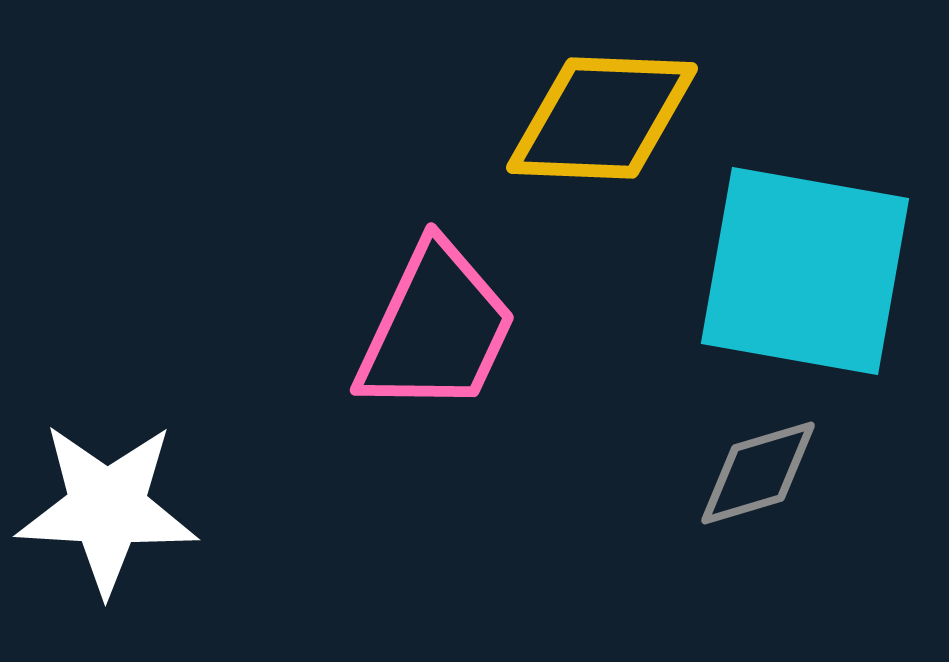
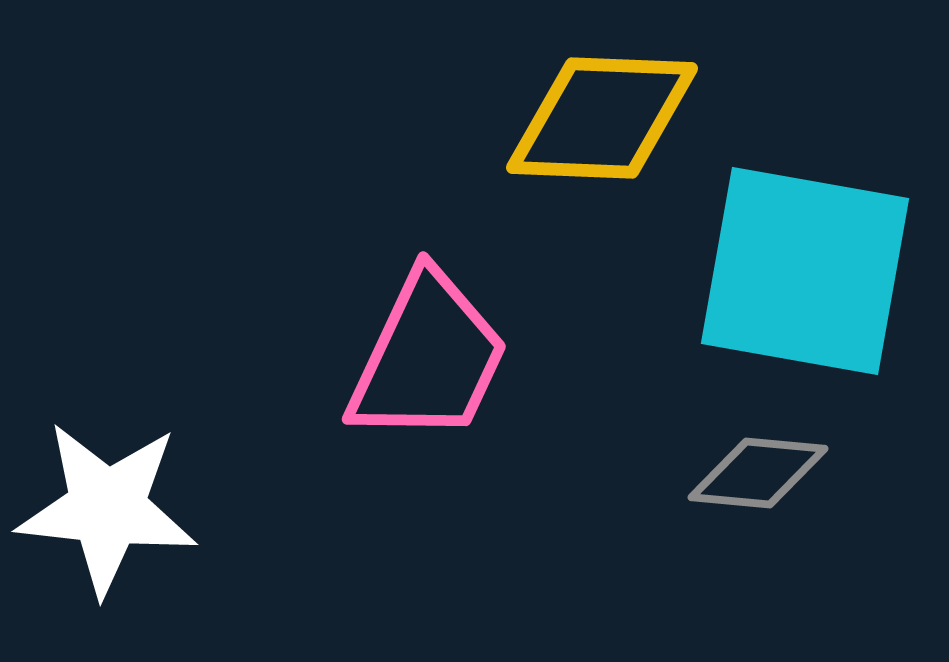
pink trapezoid: moved 8 px left, 29 px down
gray diamond: rotated 22 degrees clockwise
white star: rotated 3 degrees clockwise
